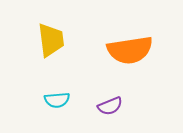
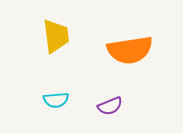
yellow trapezoid: moved 5 px right, 4 px up
cyan semicircle: moved 1 px left
